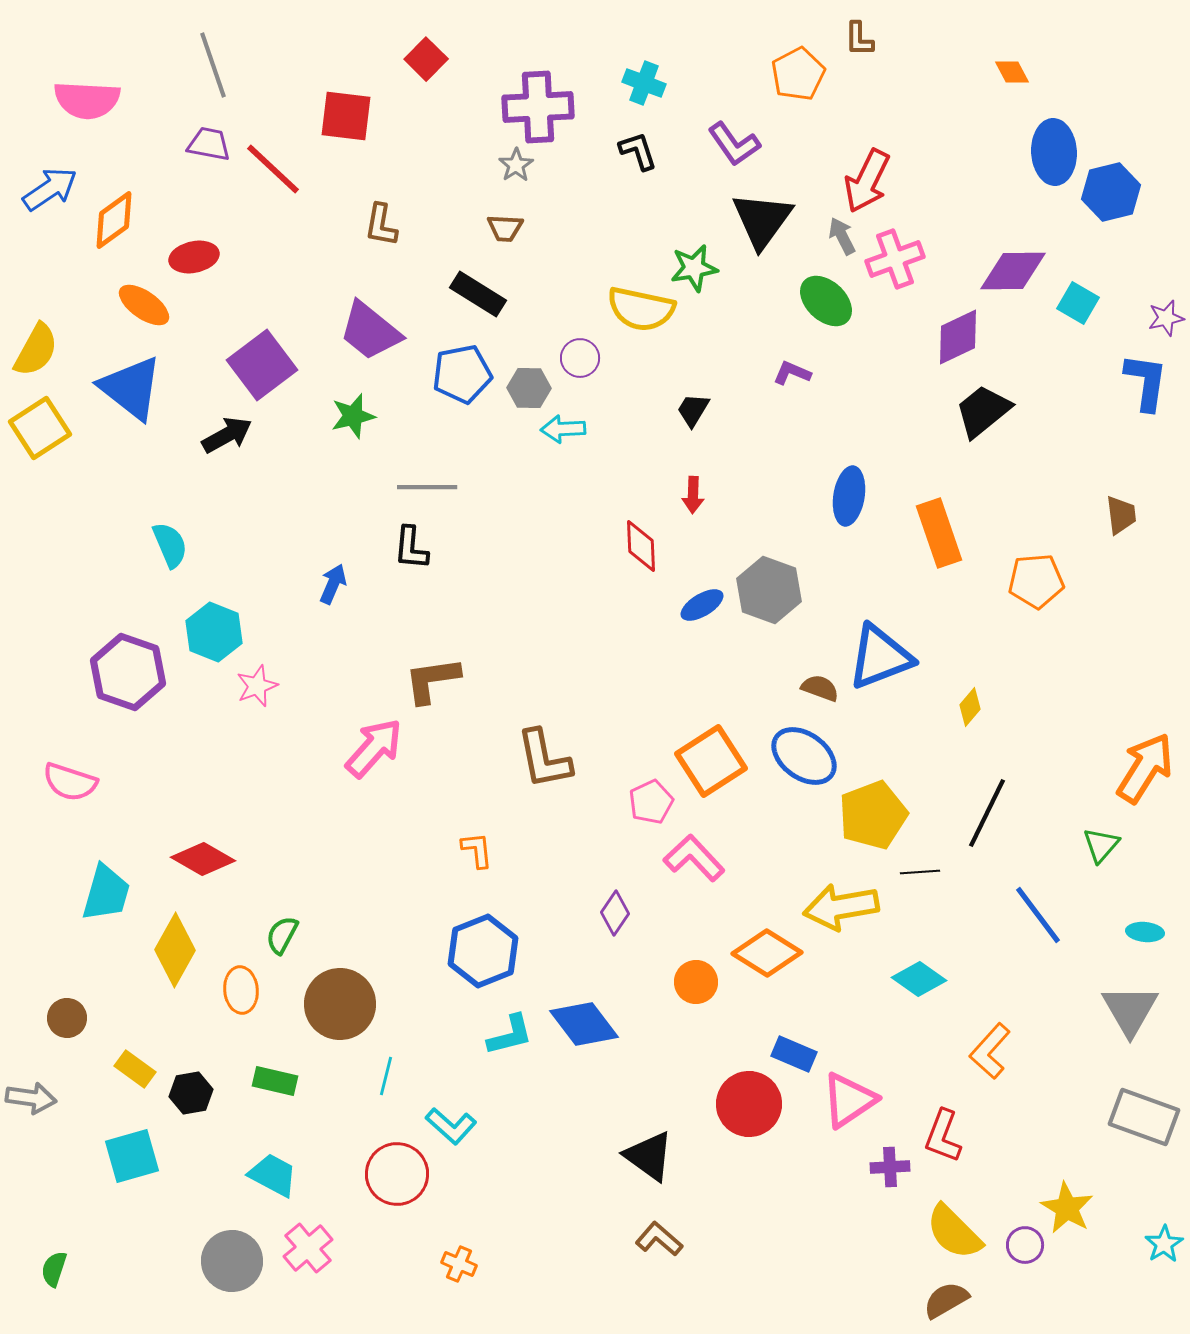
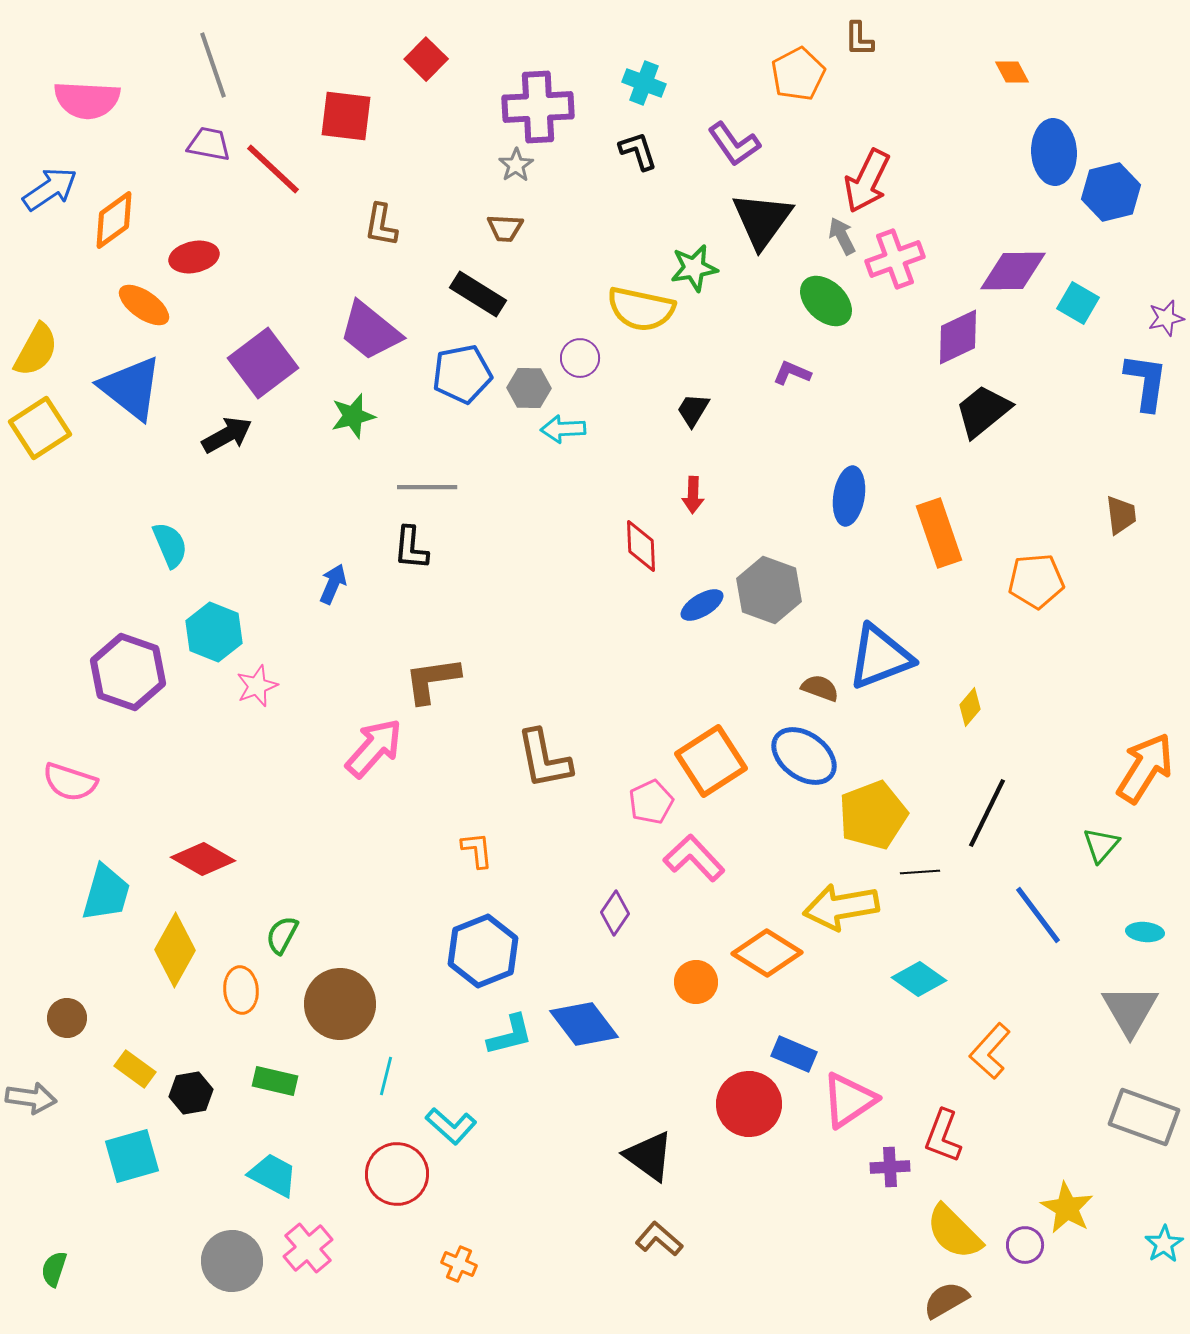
purple square at (262, 365): moved 1 px right, 2 px up
